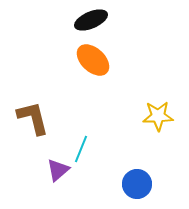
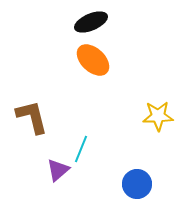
black ellipse: moved 2 px down
brown L-shape: moved 1 px left, 1 px up
